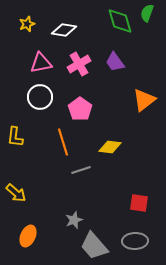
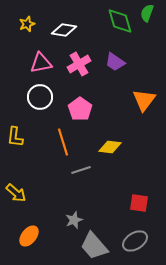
purple trapezoid: rotated 20 degrees counterclockwise
orange triangle: rotated 15 degrees counterclockwise
orange ellipse: moved 1 px right; rotated 15 degrees clockwise
gray ellipse: rotated 30 degrees counterclockwise
